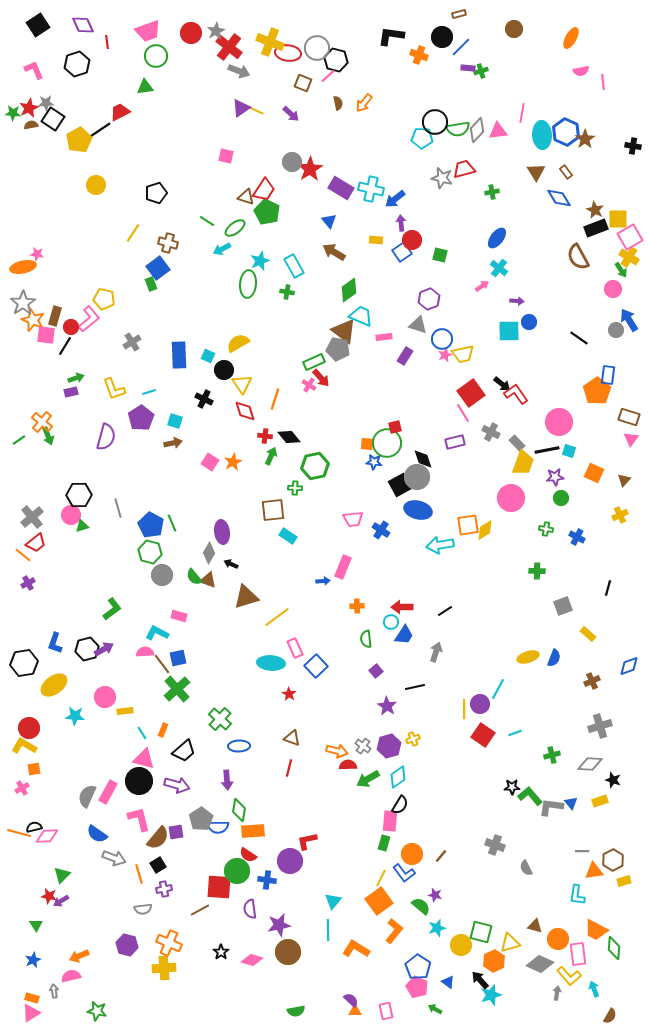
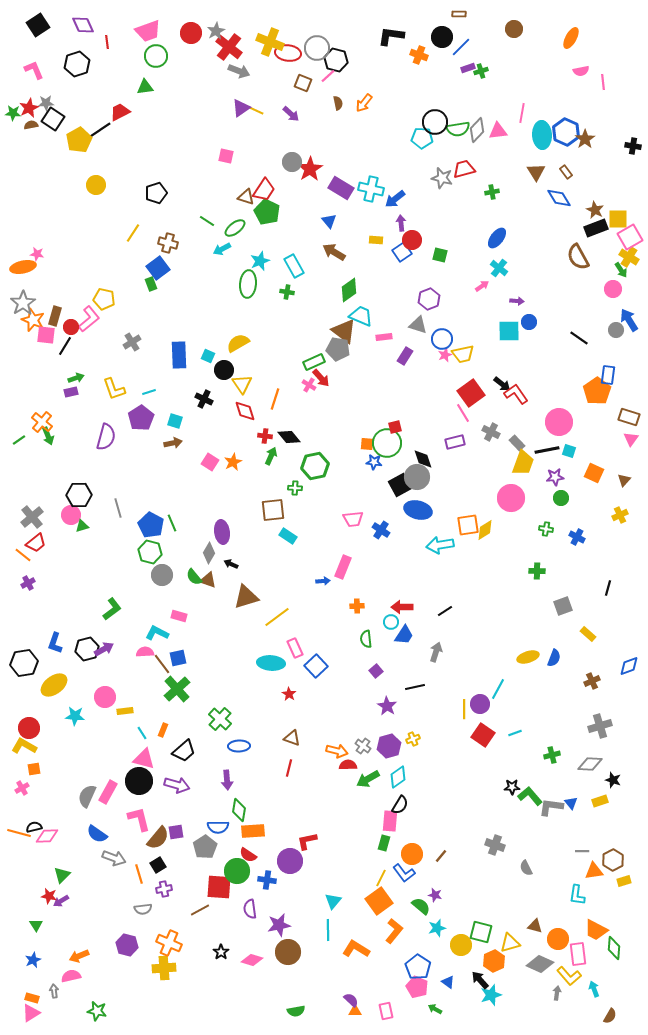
brown rectangle at (459, 14): rotated 16 degrees clockwise
purple rectangle at (468, 68): rotated 24 degrees counterclockwise
gray pentagon at (201, 819): moved 4 px right, 28 px down
